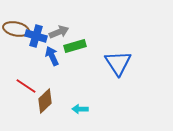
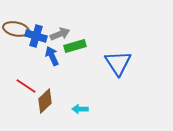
gray arrow: moved 1 px right, 2 px down
